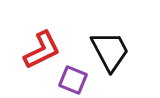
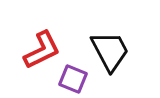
purple square: moved 1 px up
